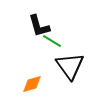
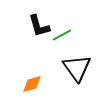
green line: moved 10 px right, 6 px up; rotated 60 degrees counterclockwise
black triangle: moved 7 px right, 2 px down
